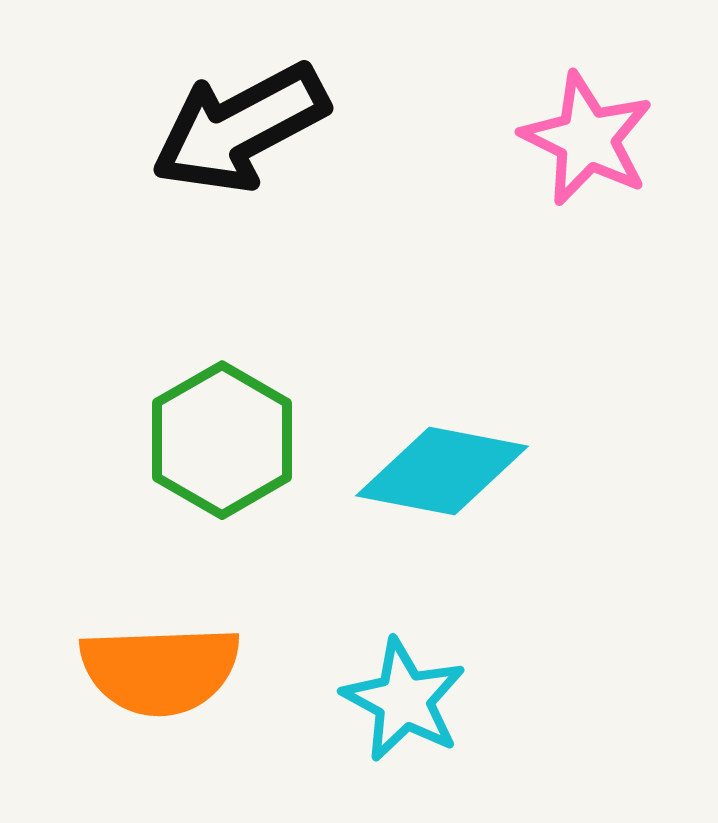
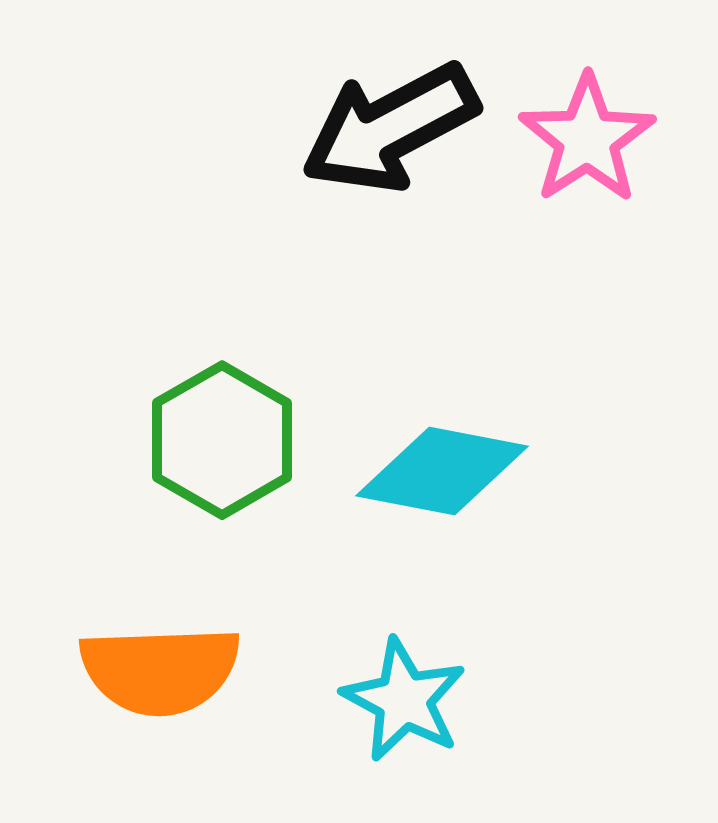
black arrow: moved 150 px right
pink star: rotated 13 degrees clockwise
